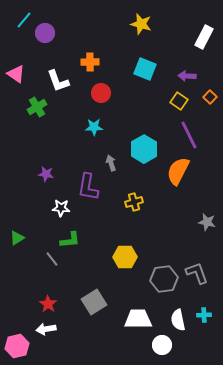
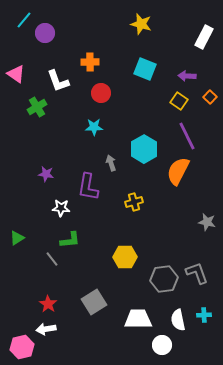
purple line: moved 2 px left, 1 px down
pink hexagon: moved 5 px right, 1 px down
